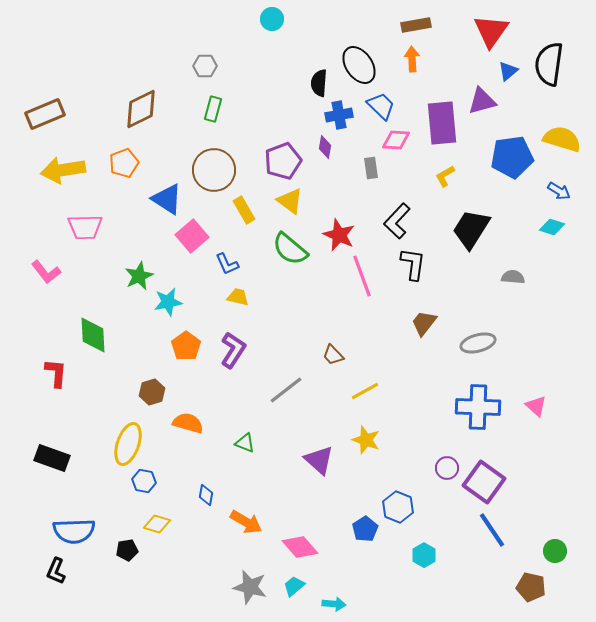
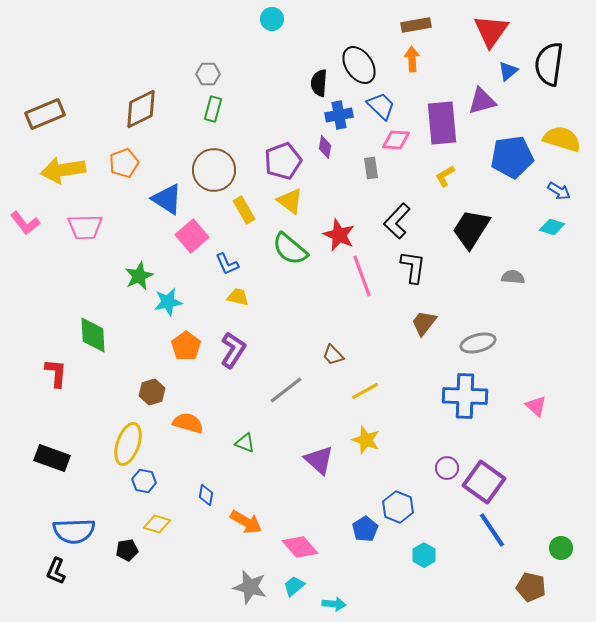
gray hexagon at (205, 66): moved 3 px right, 8 px down
black L-shape at (413, 264): moved 3 px down
pink L-shape at (46, 272): moved 21 px left, 49 px up
blue cross at (478, 407): moved 13 px left, 11 px up
green circle at (555, 551): moved 6 px right, 3 px up
